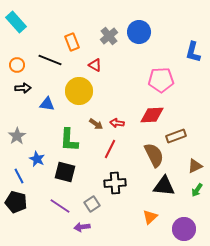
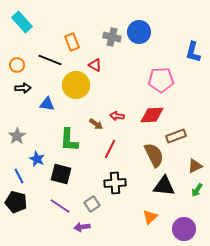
cyan rectangle: moved 6 px right
gray cross: moved 3 px right, 1 px down; rotated 36 degrees counterclockwise
yellow circle: moved 3 px left, 6 px up
red arrow: moved 7 px up
black square: moved 4 px left, 2 px down
